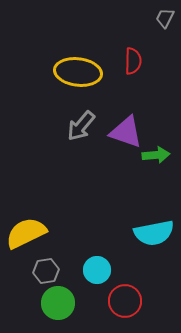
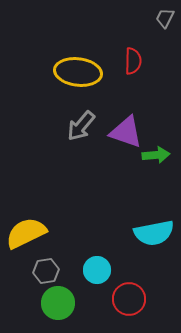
red circle: moved 4 px right, 2 px up
